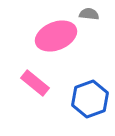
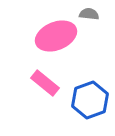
pink rectangle: moved 10 px right
blue hexagon: moved 1 px down
